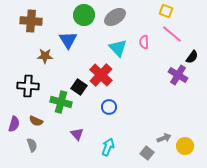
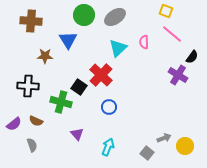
cyan triangle: rotated 30 degrees clockwise
purple semicircle: rotated 35 degrees clockwise
